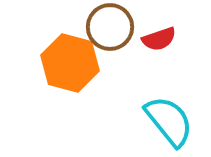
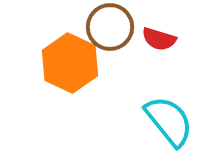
red semicircle: rotated 36 degrees clockwise
orange hexagon: rotated 10 degrees clockwise
